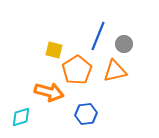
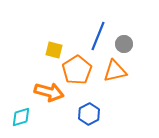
blue hexagon: moved 3 px right; rotated 20 degrees counterclockwise
